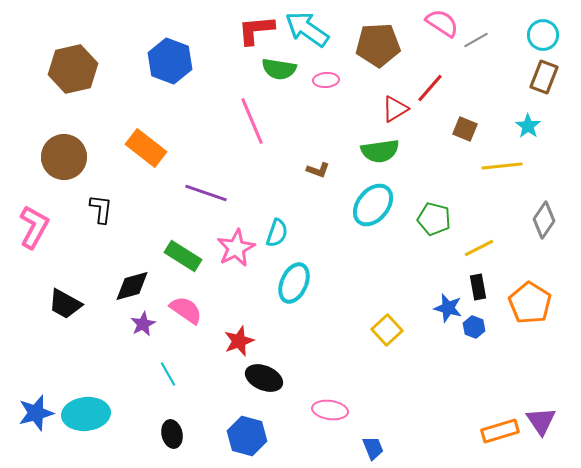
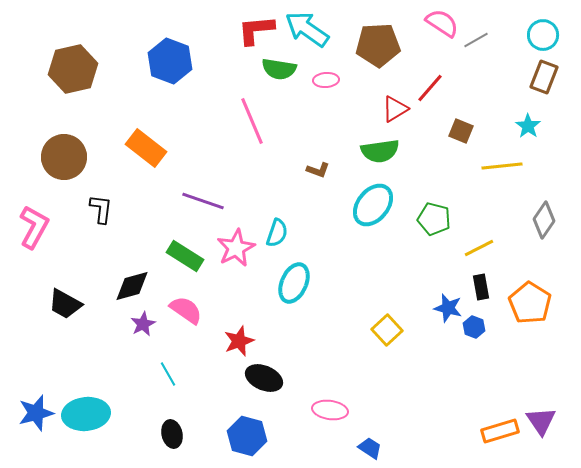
brown square at (465, 129): moved 4 px left, 2 px down
purple line at (206, 193): moved 3 px left, 8 px down
green rectangle at (183, 256): moved 2 px right
black rectangle at (478, 287): moved 3 px right
blue trapezoid at (373, 448): moved 3 px left; rotated 35 degrees counterclockwise
